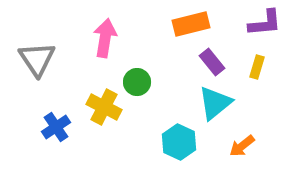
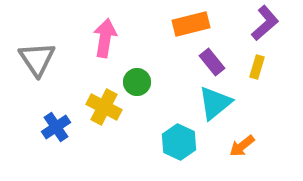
purple L-shape: rotated 36 degrees counterclockwise
